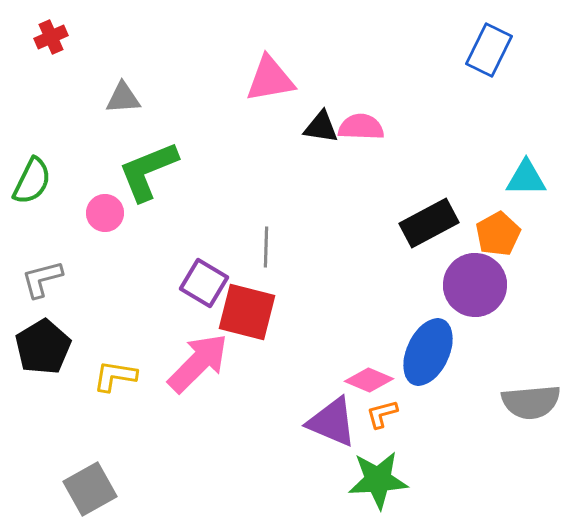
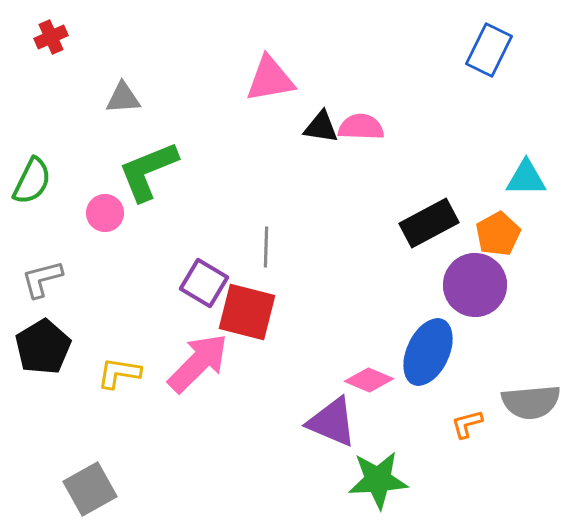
yellow L-shape: moved 4 px right, 3 px up
orange L-shape: moved 85 px right, 10 px down
